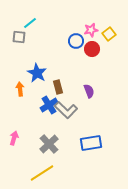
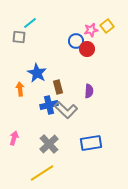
yellow square: moved 2 px left, 8 px up
red circle: moved 5 px left
purple semicircle: rotated 24 degrees clockwise
blue cross: rotated 18 degrees clockwise
